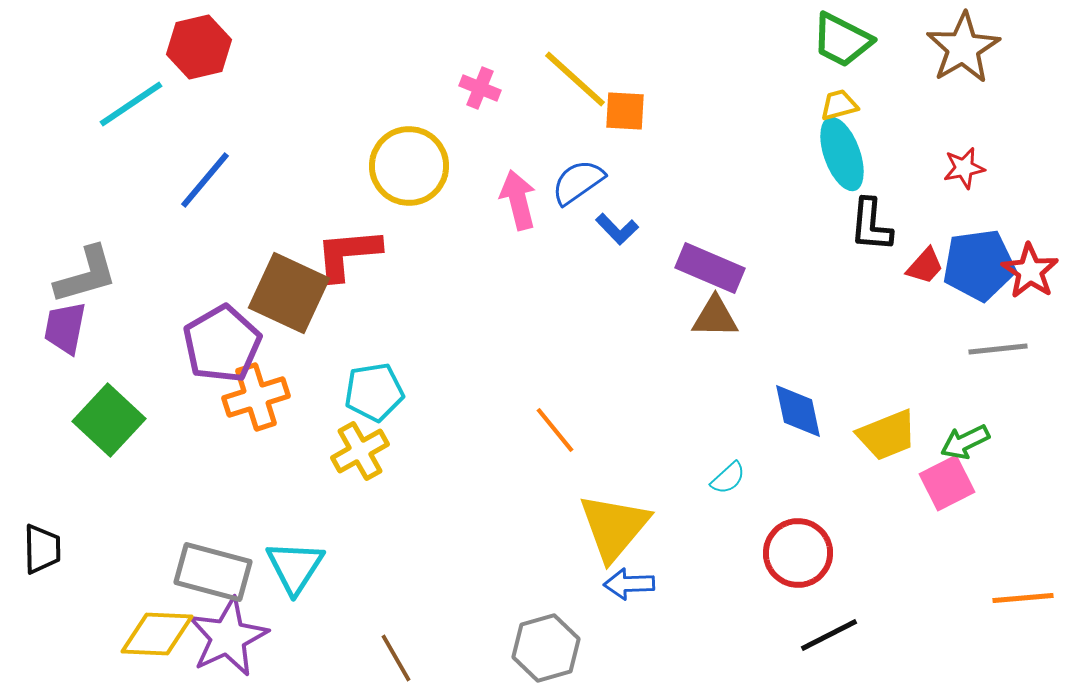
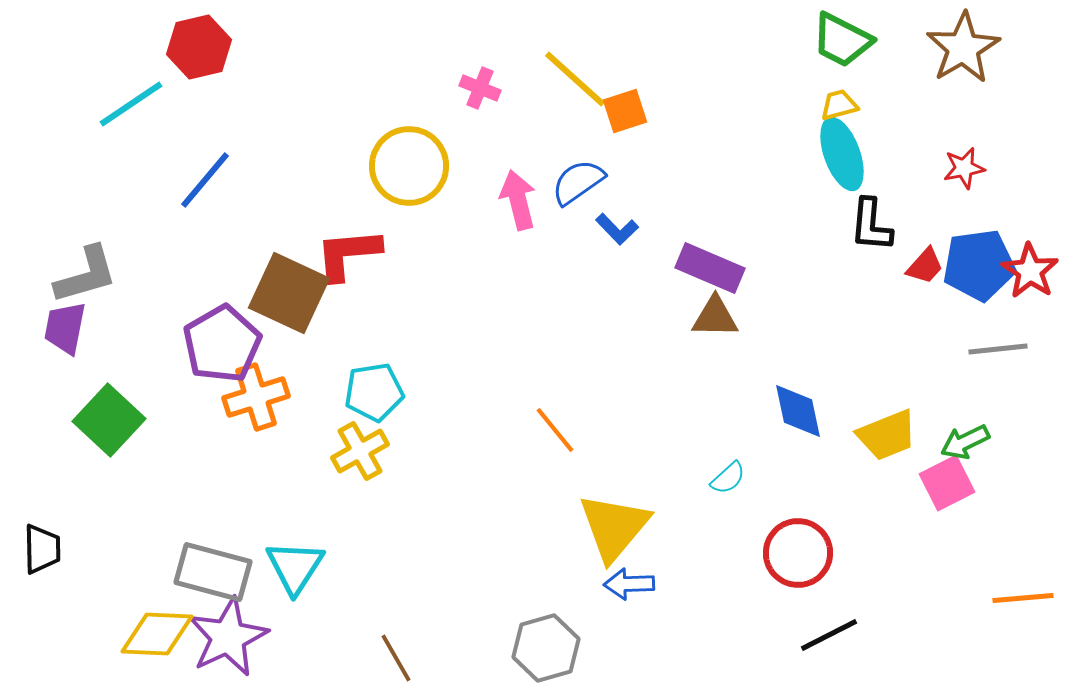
orange square at (625, 111): rotated 21 degrees counterclockwise
